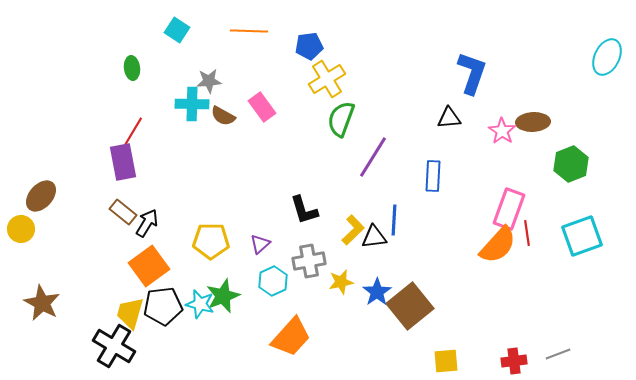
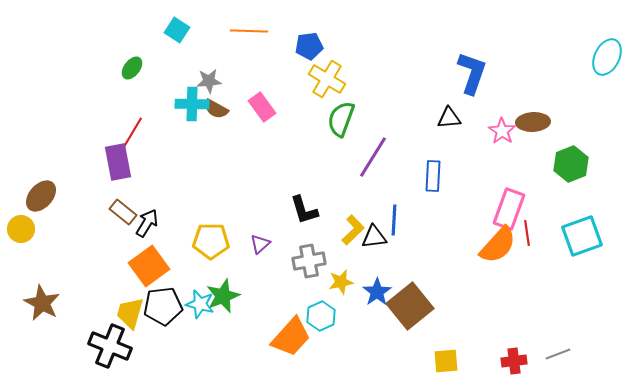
green ellipse at (132, 68): rotated 45 degrees clockwise
yellow cross at (327, 79): rotated 27 degrees counterclockwise
brown semicircle at (223, 116): moved 7 px left, 7 px up
purple rectangle at (123, 162): moved 5 px left
cyan hexagon at (273, 281): moved 48 px right, 35 px down
black cross at (114, 346): moved 4 px left; rotated 9 degrees counterclockwise
